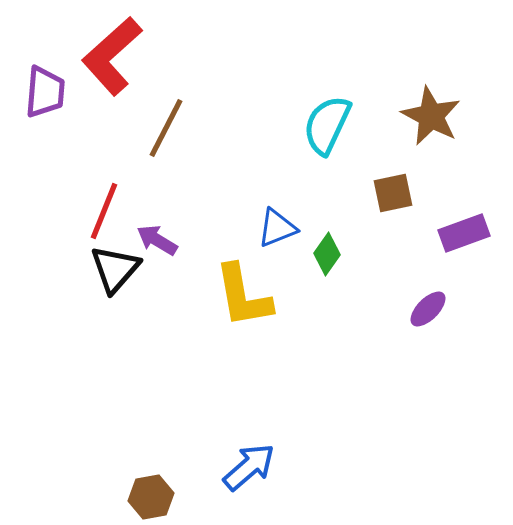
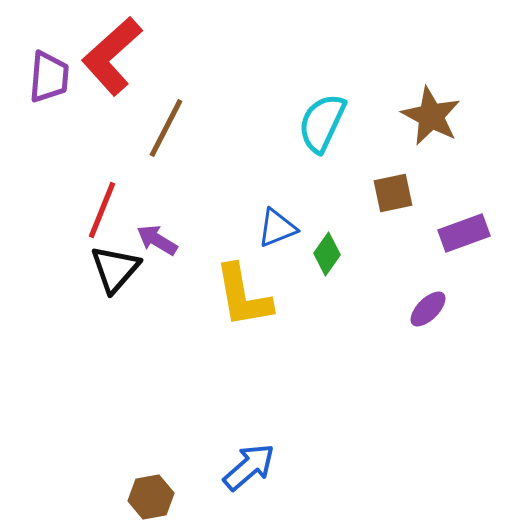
purple trapezoid: moved 4 px right, 15 px up
cyan semicircle: moved 5 px left, 2 px up
red line: moved 2 px left, 1 px up
